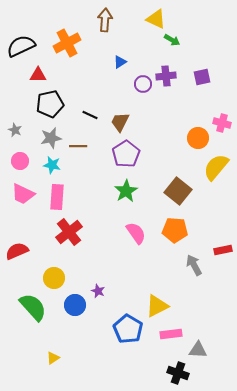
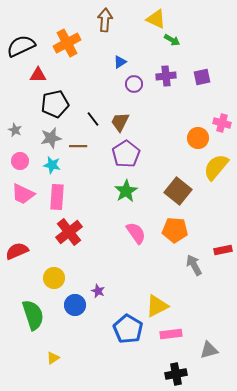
purple circle at (143, 84): moved 9 px left
black pentagon at (50, 104): moved 5 px right
black line at (90, 115): moved 3 px right, 4 px down; rotated 28 degrees clockwise
green semicircle at (33, 307): moved 8 px down; rotated 24 degrees clockwise
gray triangle at (198, 350): moved 11 px right; rotated 18 degrees counterclockwise
black cross at (178, 373): moved 2 px left, 1 px down; rotated 30 degrees counterclockwise
